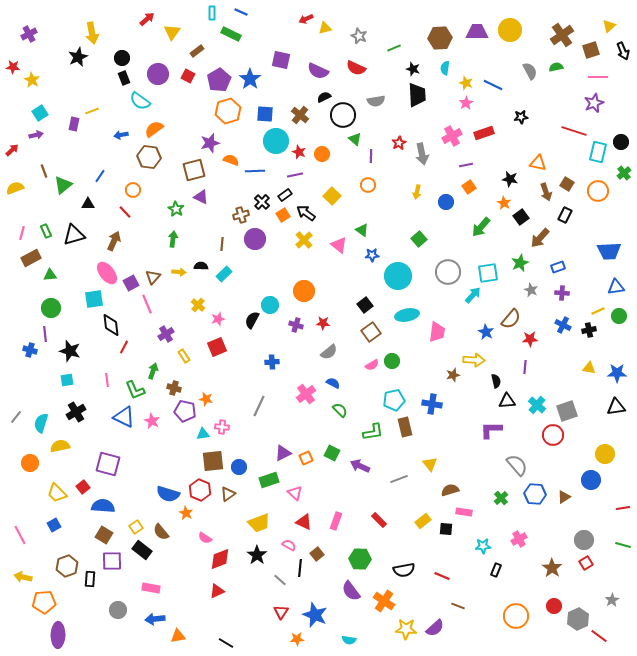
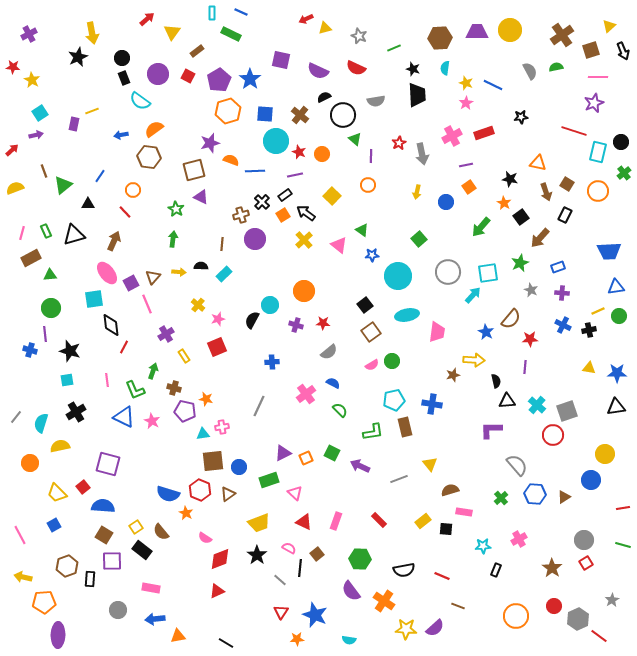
pink cross at (222, 427): rotated 16 degrees counterclockwise
pink semicircle at (289, 545): moved 3 px down
